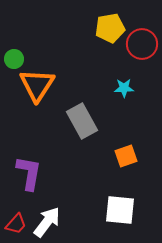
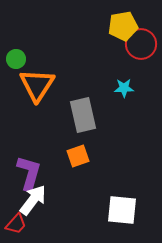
yellow pentagon: moved 13 px right, 2 px up
red circle: moved 1 px left
green circle: moved 2 px right
gray rectangle: moved 1 px right, 6 px up; rotated 16 degrees clockwise
orange square: moved 48 px left
purple L-shape: rotated 6 degrees clockwise
white square: moved 2 px right
white arrow: moved 14 px left, 22 px up
